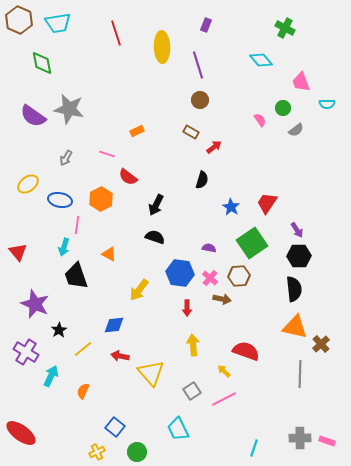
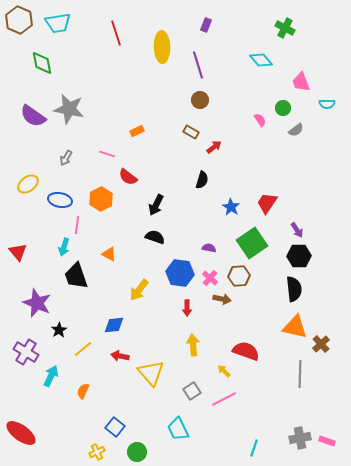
purple star at (35, 304): moved 2 px right, 1 px up
gray cross at (300, 438): rotated 10 degrees counterclockwise
